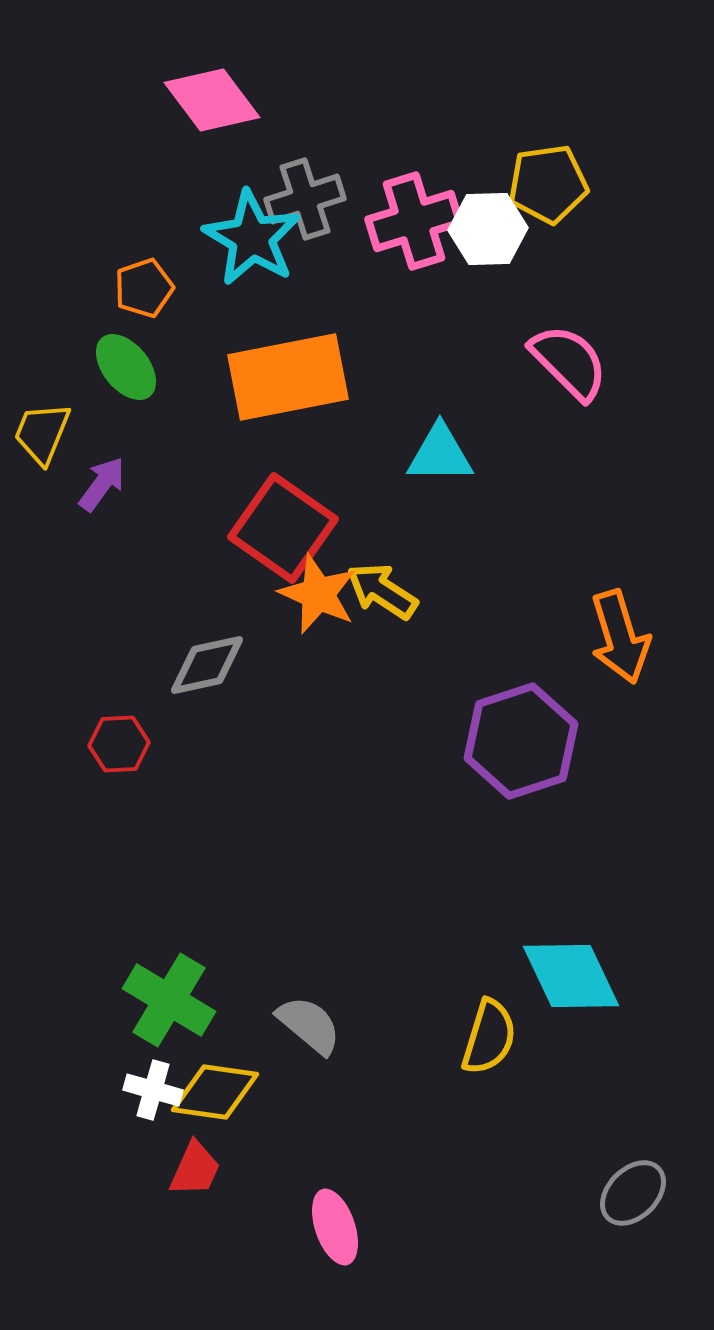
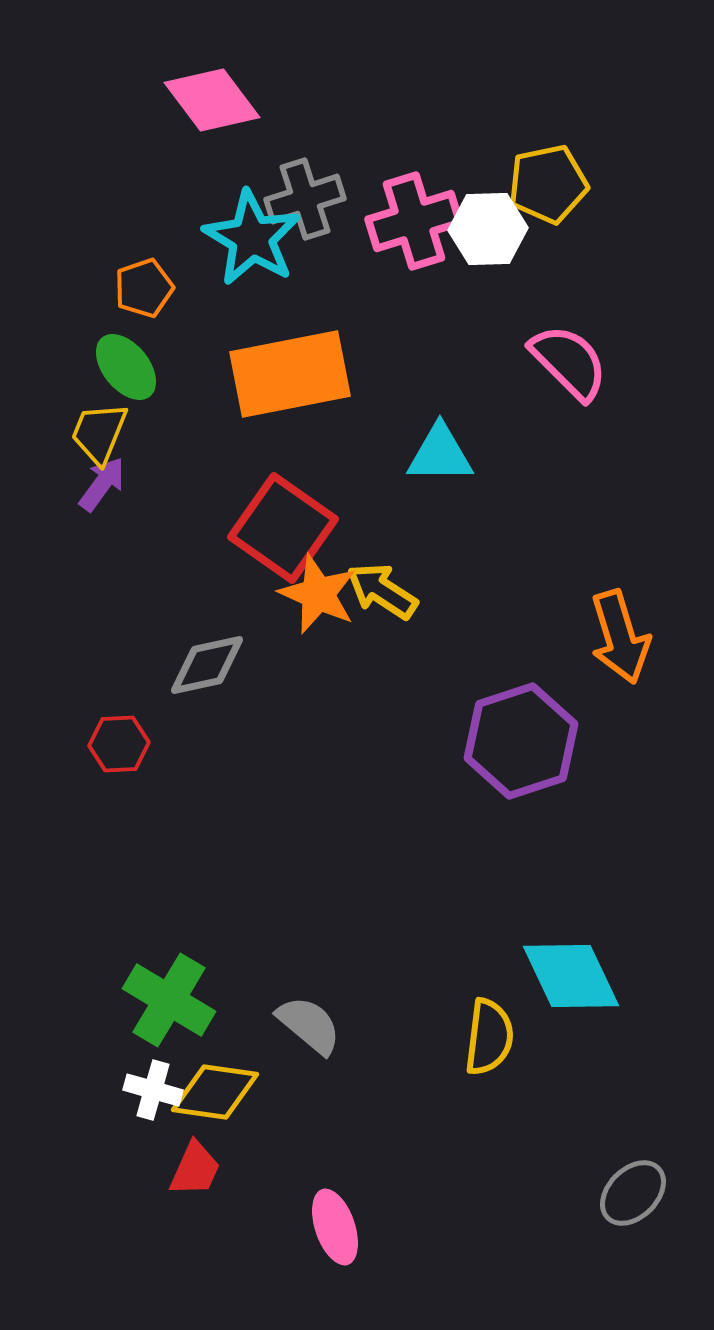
yellow pentagon: rotated 4 degrees counterclockwise
orange rectangle: moved 2 px right, 3 px up
yellow trapezoid: moved 57 px right
yellow semicircle: rotated 10 degrees counterclockwise
